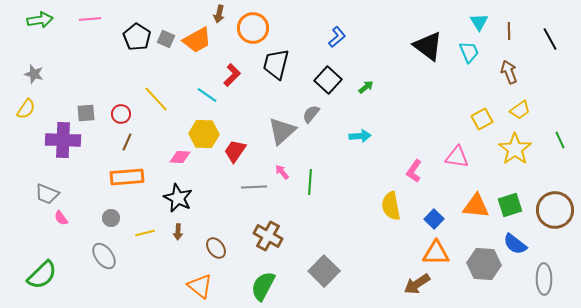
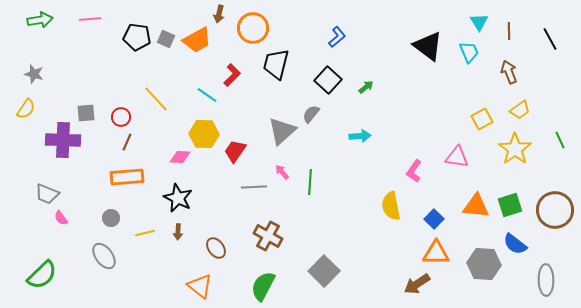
black pentagon at (137, 37): rotated 24 degrees counterclockwise
red circle at (121, 114): moved 3 px down
gray ellipse at (544, 279): moved 2 px right, 1 px down
